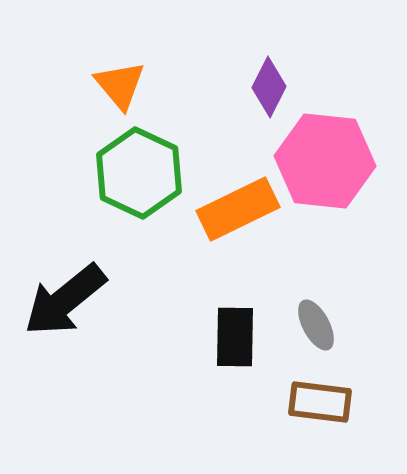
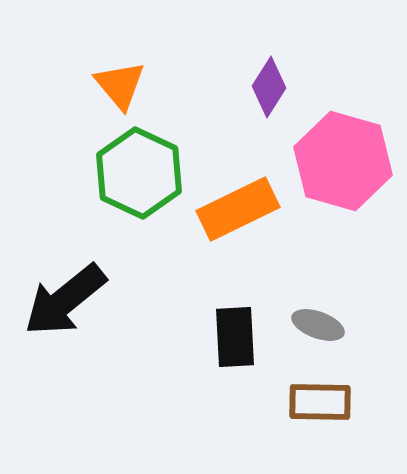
purple diamond: rotated 6 degrees clockwise
pink hexagon: moved 18 px right; rotated 10 degrees clockwise
gray ellipse: moved 2 px right; rotated 42 degrees counterclockwise
black rectangle: rotated 4 degrees counterclockwise
brown rectangle: rotated 6 degrees counterclockwise
